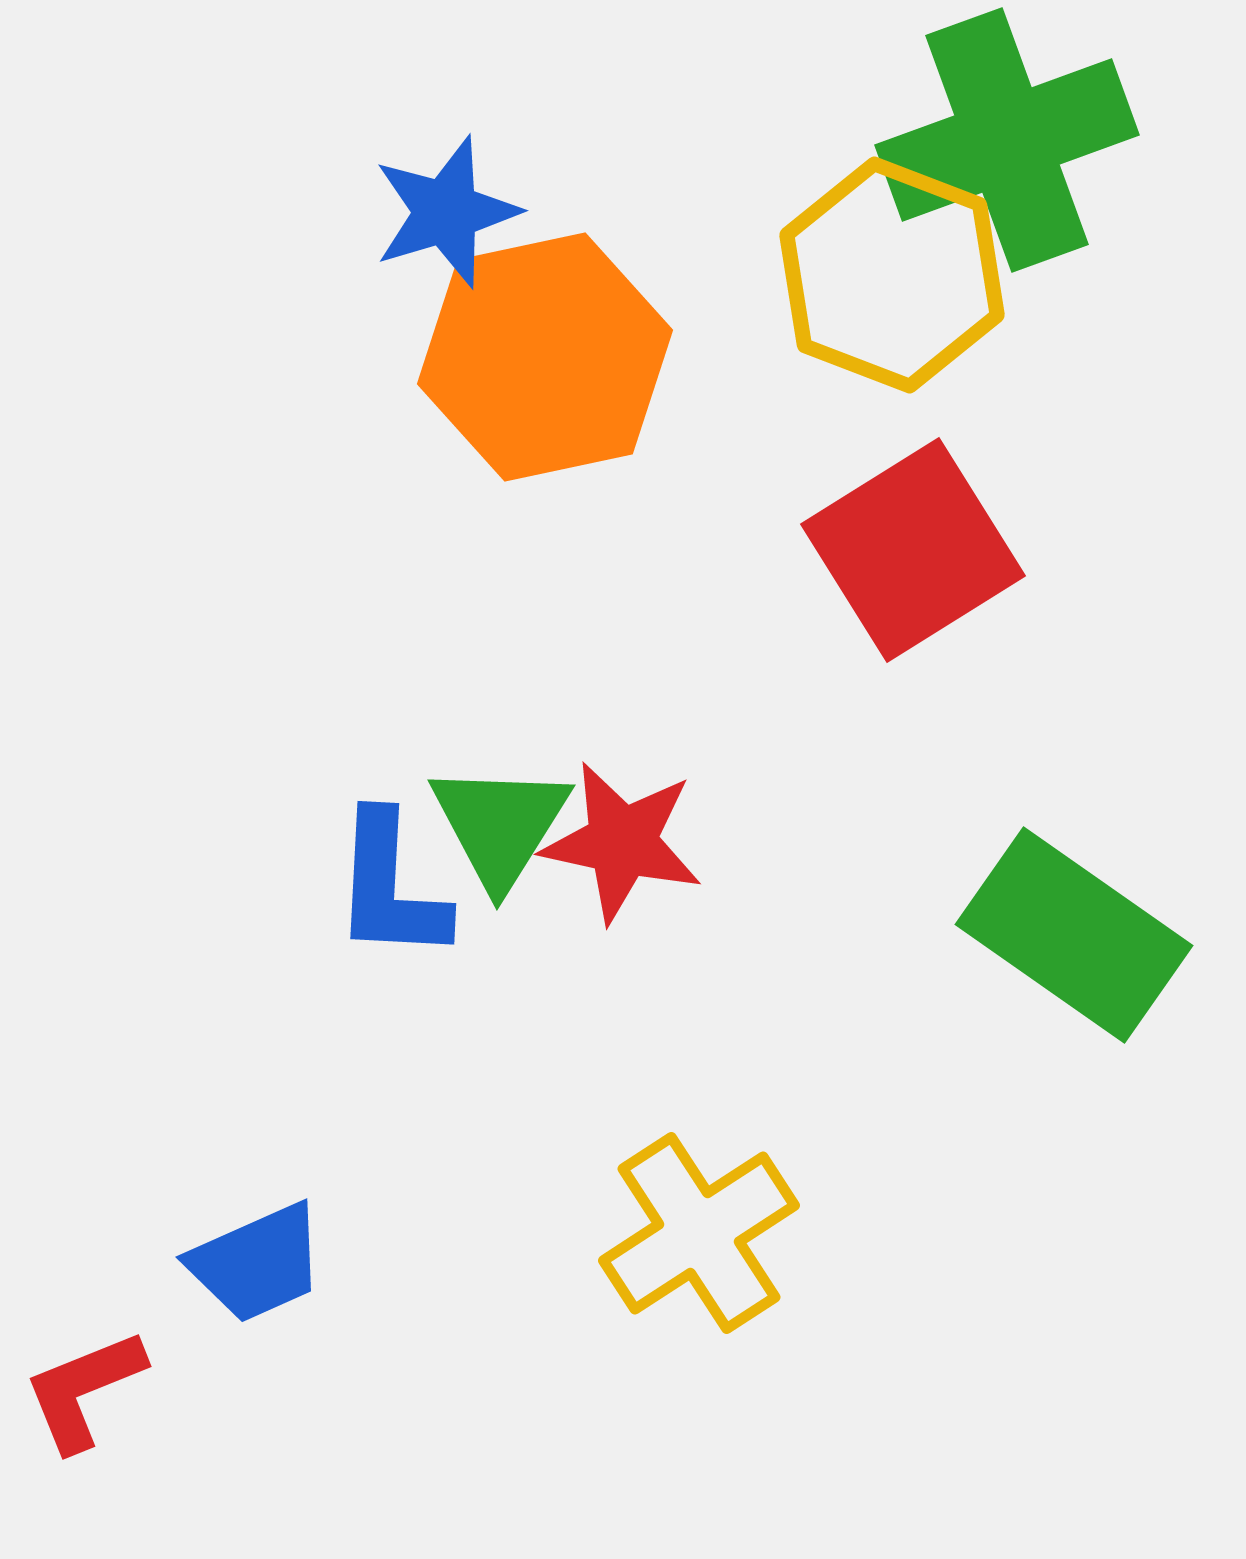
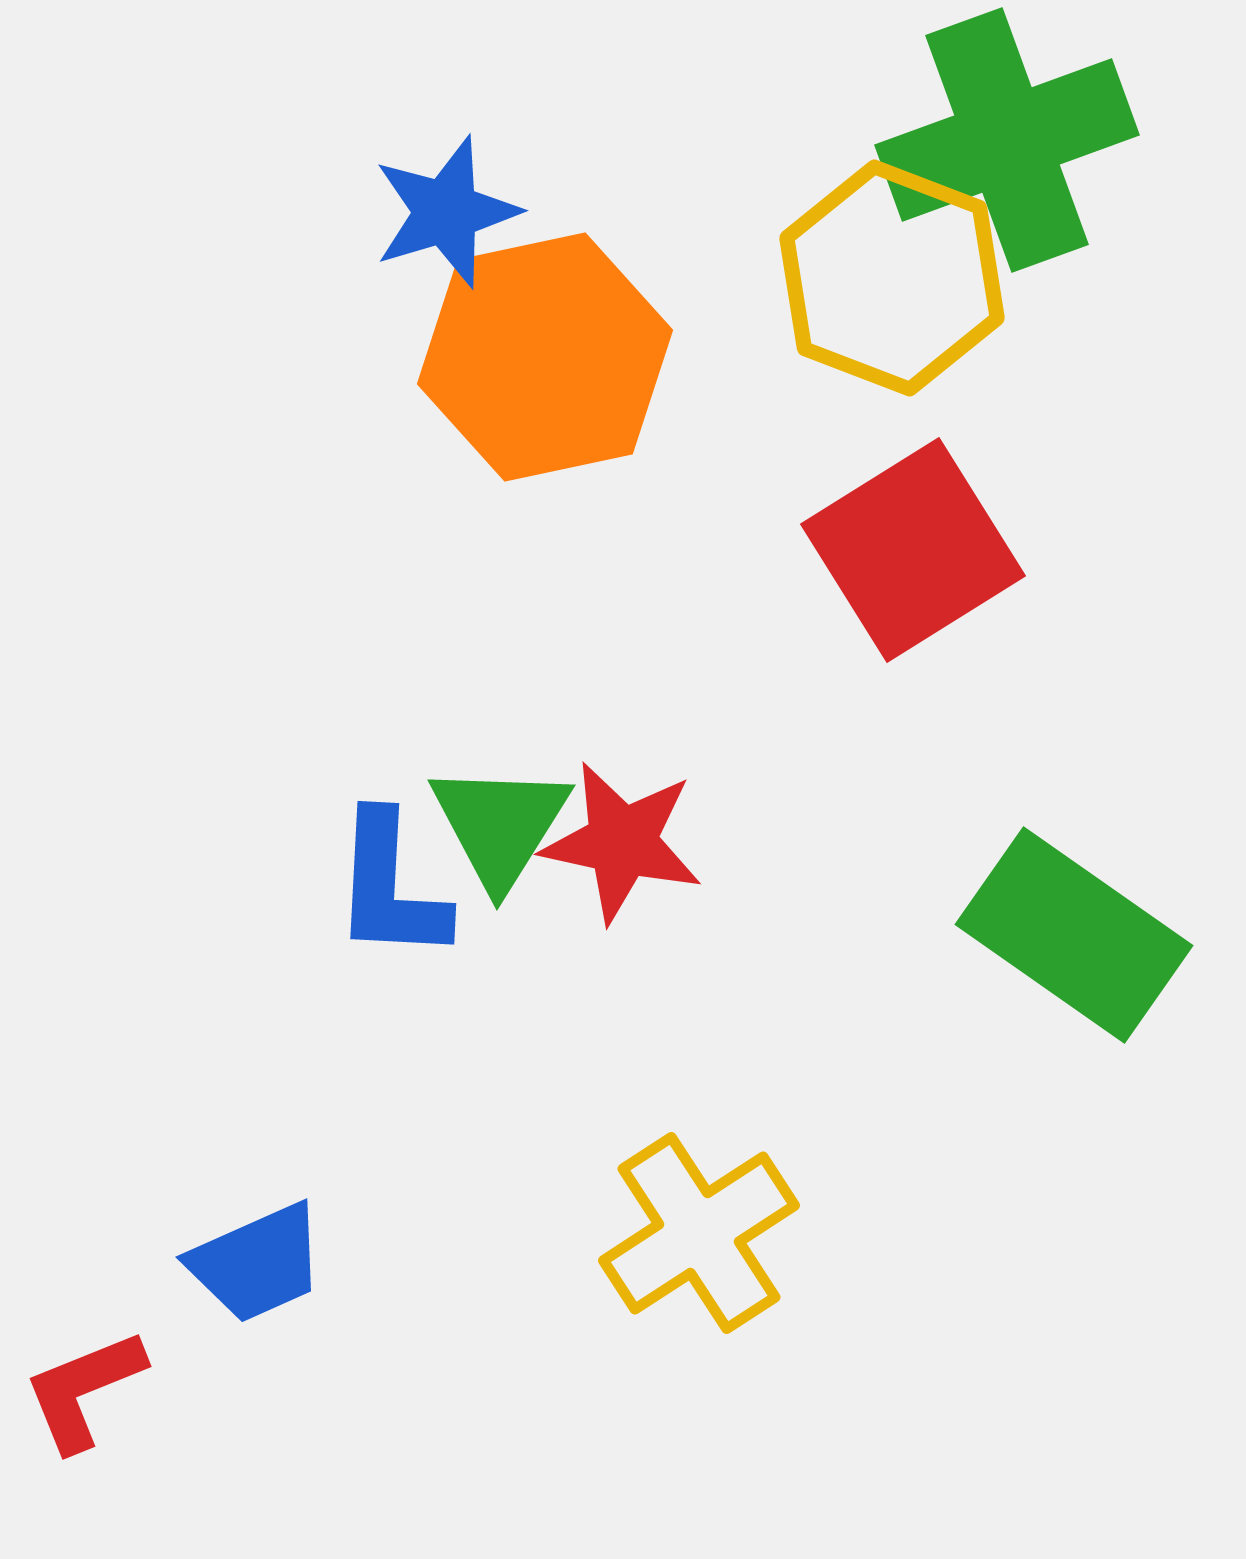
yellow hexagon: moved 3 px down
